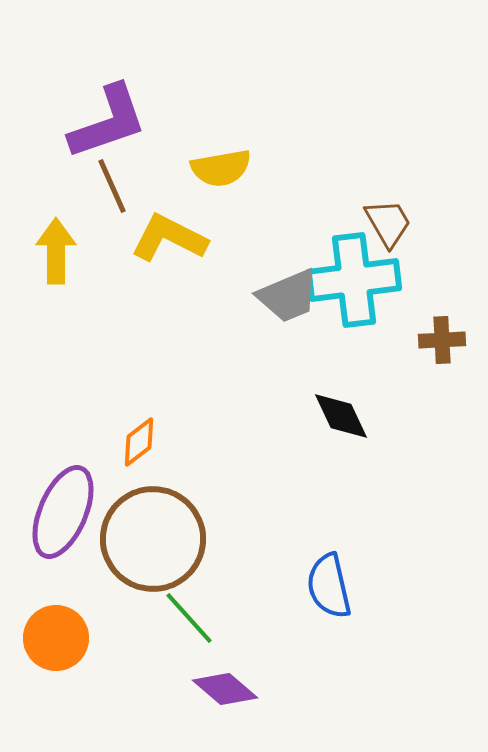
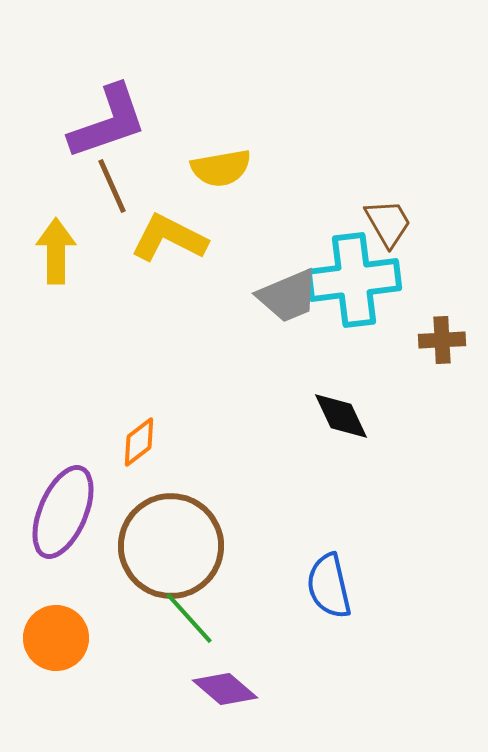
brown circle: moved 18 px right, 7 px down
